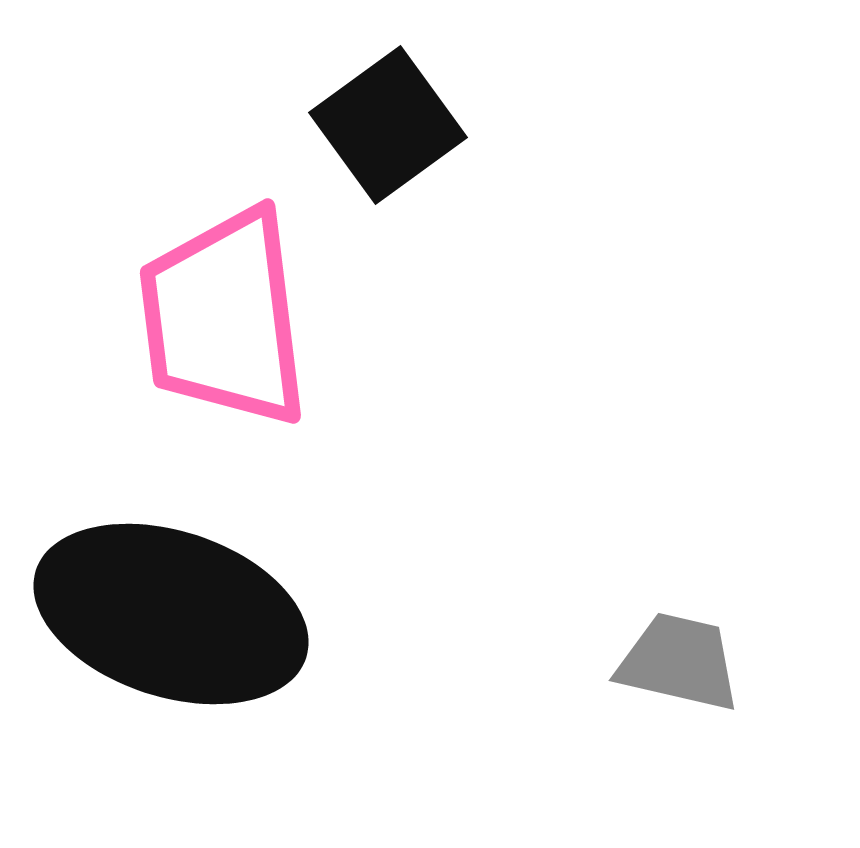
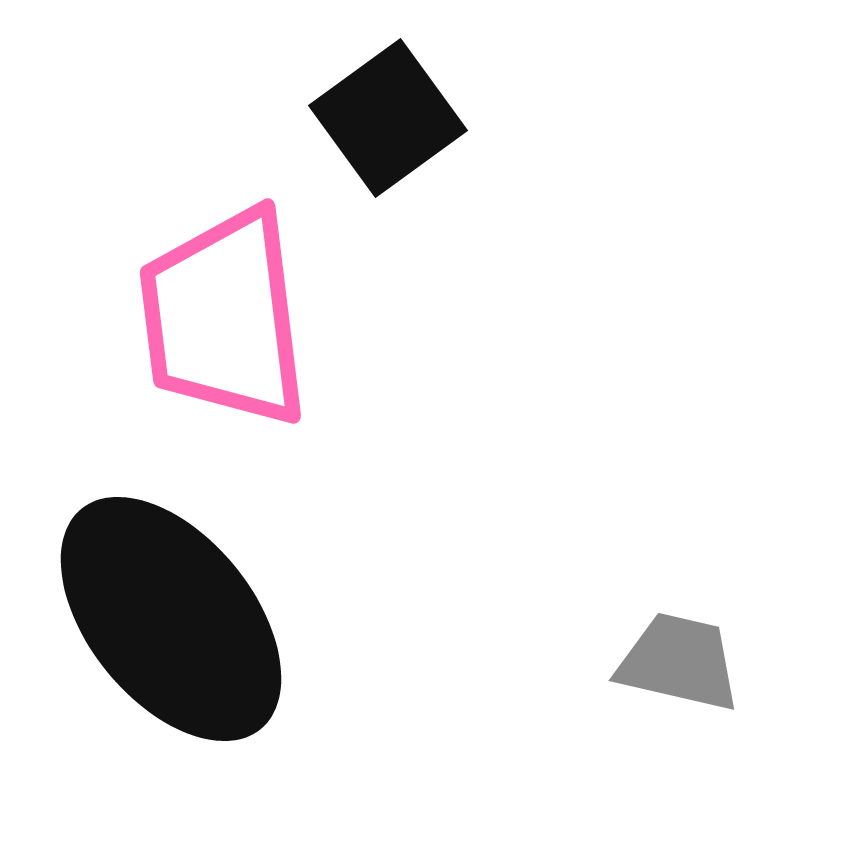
black square: moved 7 px up
black ellipse: moved 5 px down; rotated 33 degrees clockwise
